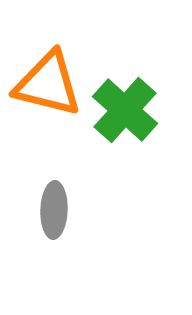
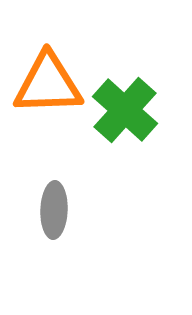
orange triangle: rotated 16 degrees counterclockwise
